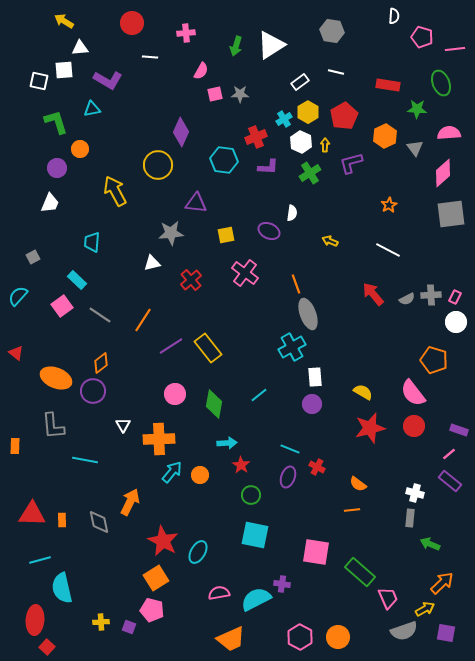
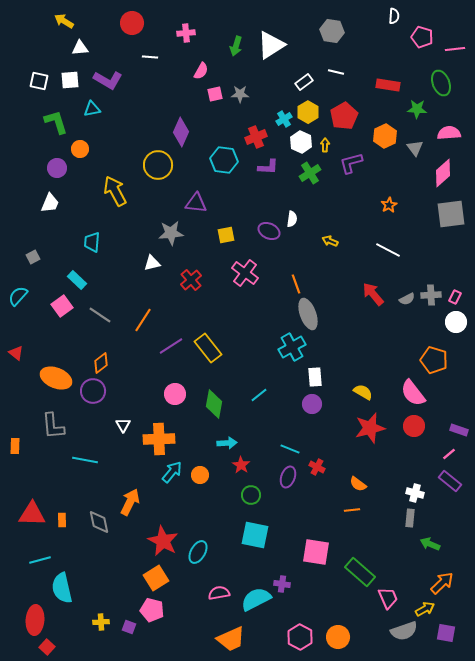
white square at (64, 70): moved 6 px right, 10 px down
white rectangle at (300, 82): moved 4 px right
white semicircle at (292, 213): moved 6 px down
